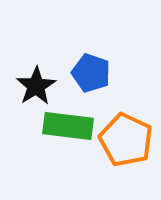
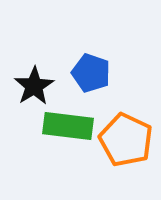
black star: moved 2 px left
